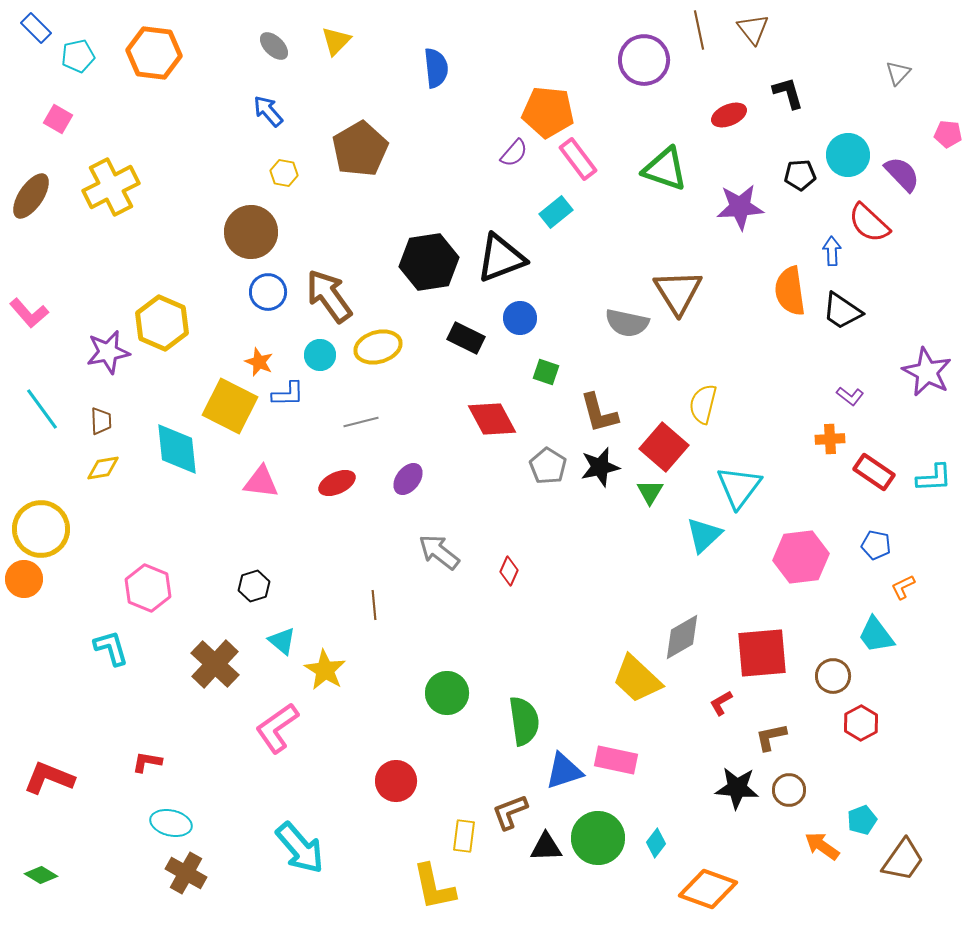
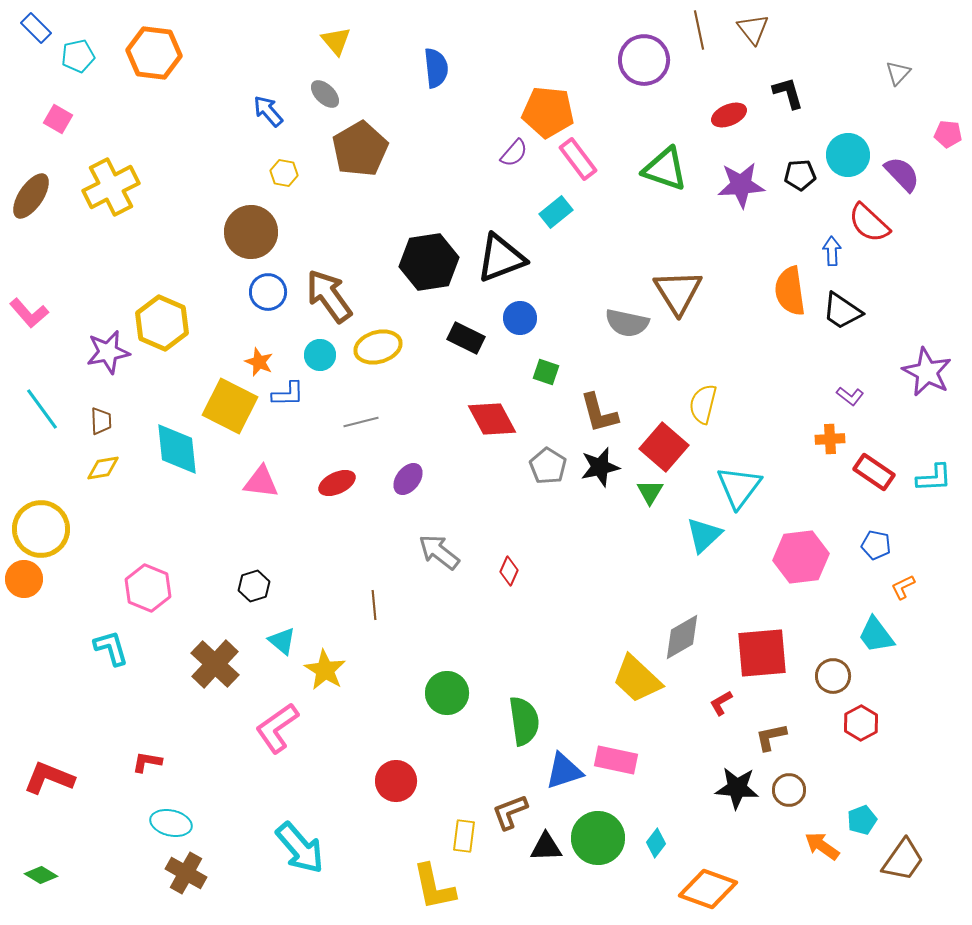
yellow triangle at (336, 41): rotated 24 degrees counterclockwise
gray ellipse at (274, 46): moved 51 px right, 48 px down
purple star at (740, 207): moved 1 px right, 22 px up
